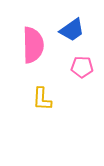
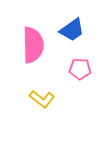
pink pentagon: moved 2 px left, 2 px down
yellow L-shape: rotated 55 degrees counterclockwise
